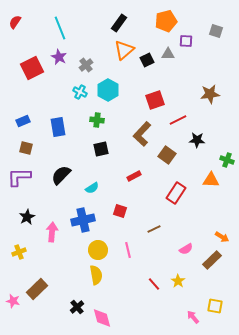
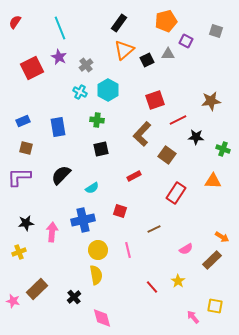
purple square at (186, 41): rotated 24 degrees clockwise
brown star at (210, 94): moved 1 px right, 7 px down
black star at (197, 140): moved 1 px left, 3 px up
green cross at (227, 160): moved 4 px left, 11 px up
orange triangle at (211, 180): moved 2 px right, 1 px down
black star at (27, 217): moved 1 px left, 6 px down; rotated 21 degrees clockwise
red line at (154, 284): moved 2 px left, 3 px down
black cross at (77, 307): moved 3 px left, 10 px up
